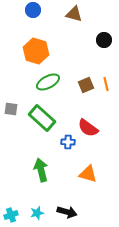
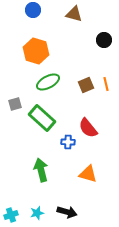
gray square: moved 4 px right, 5 px up; rotated 24 degrees counterclockwise
red semicircle: rotated 15 degrees clockwise
